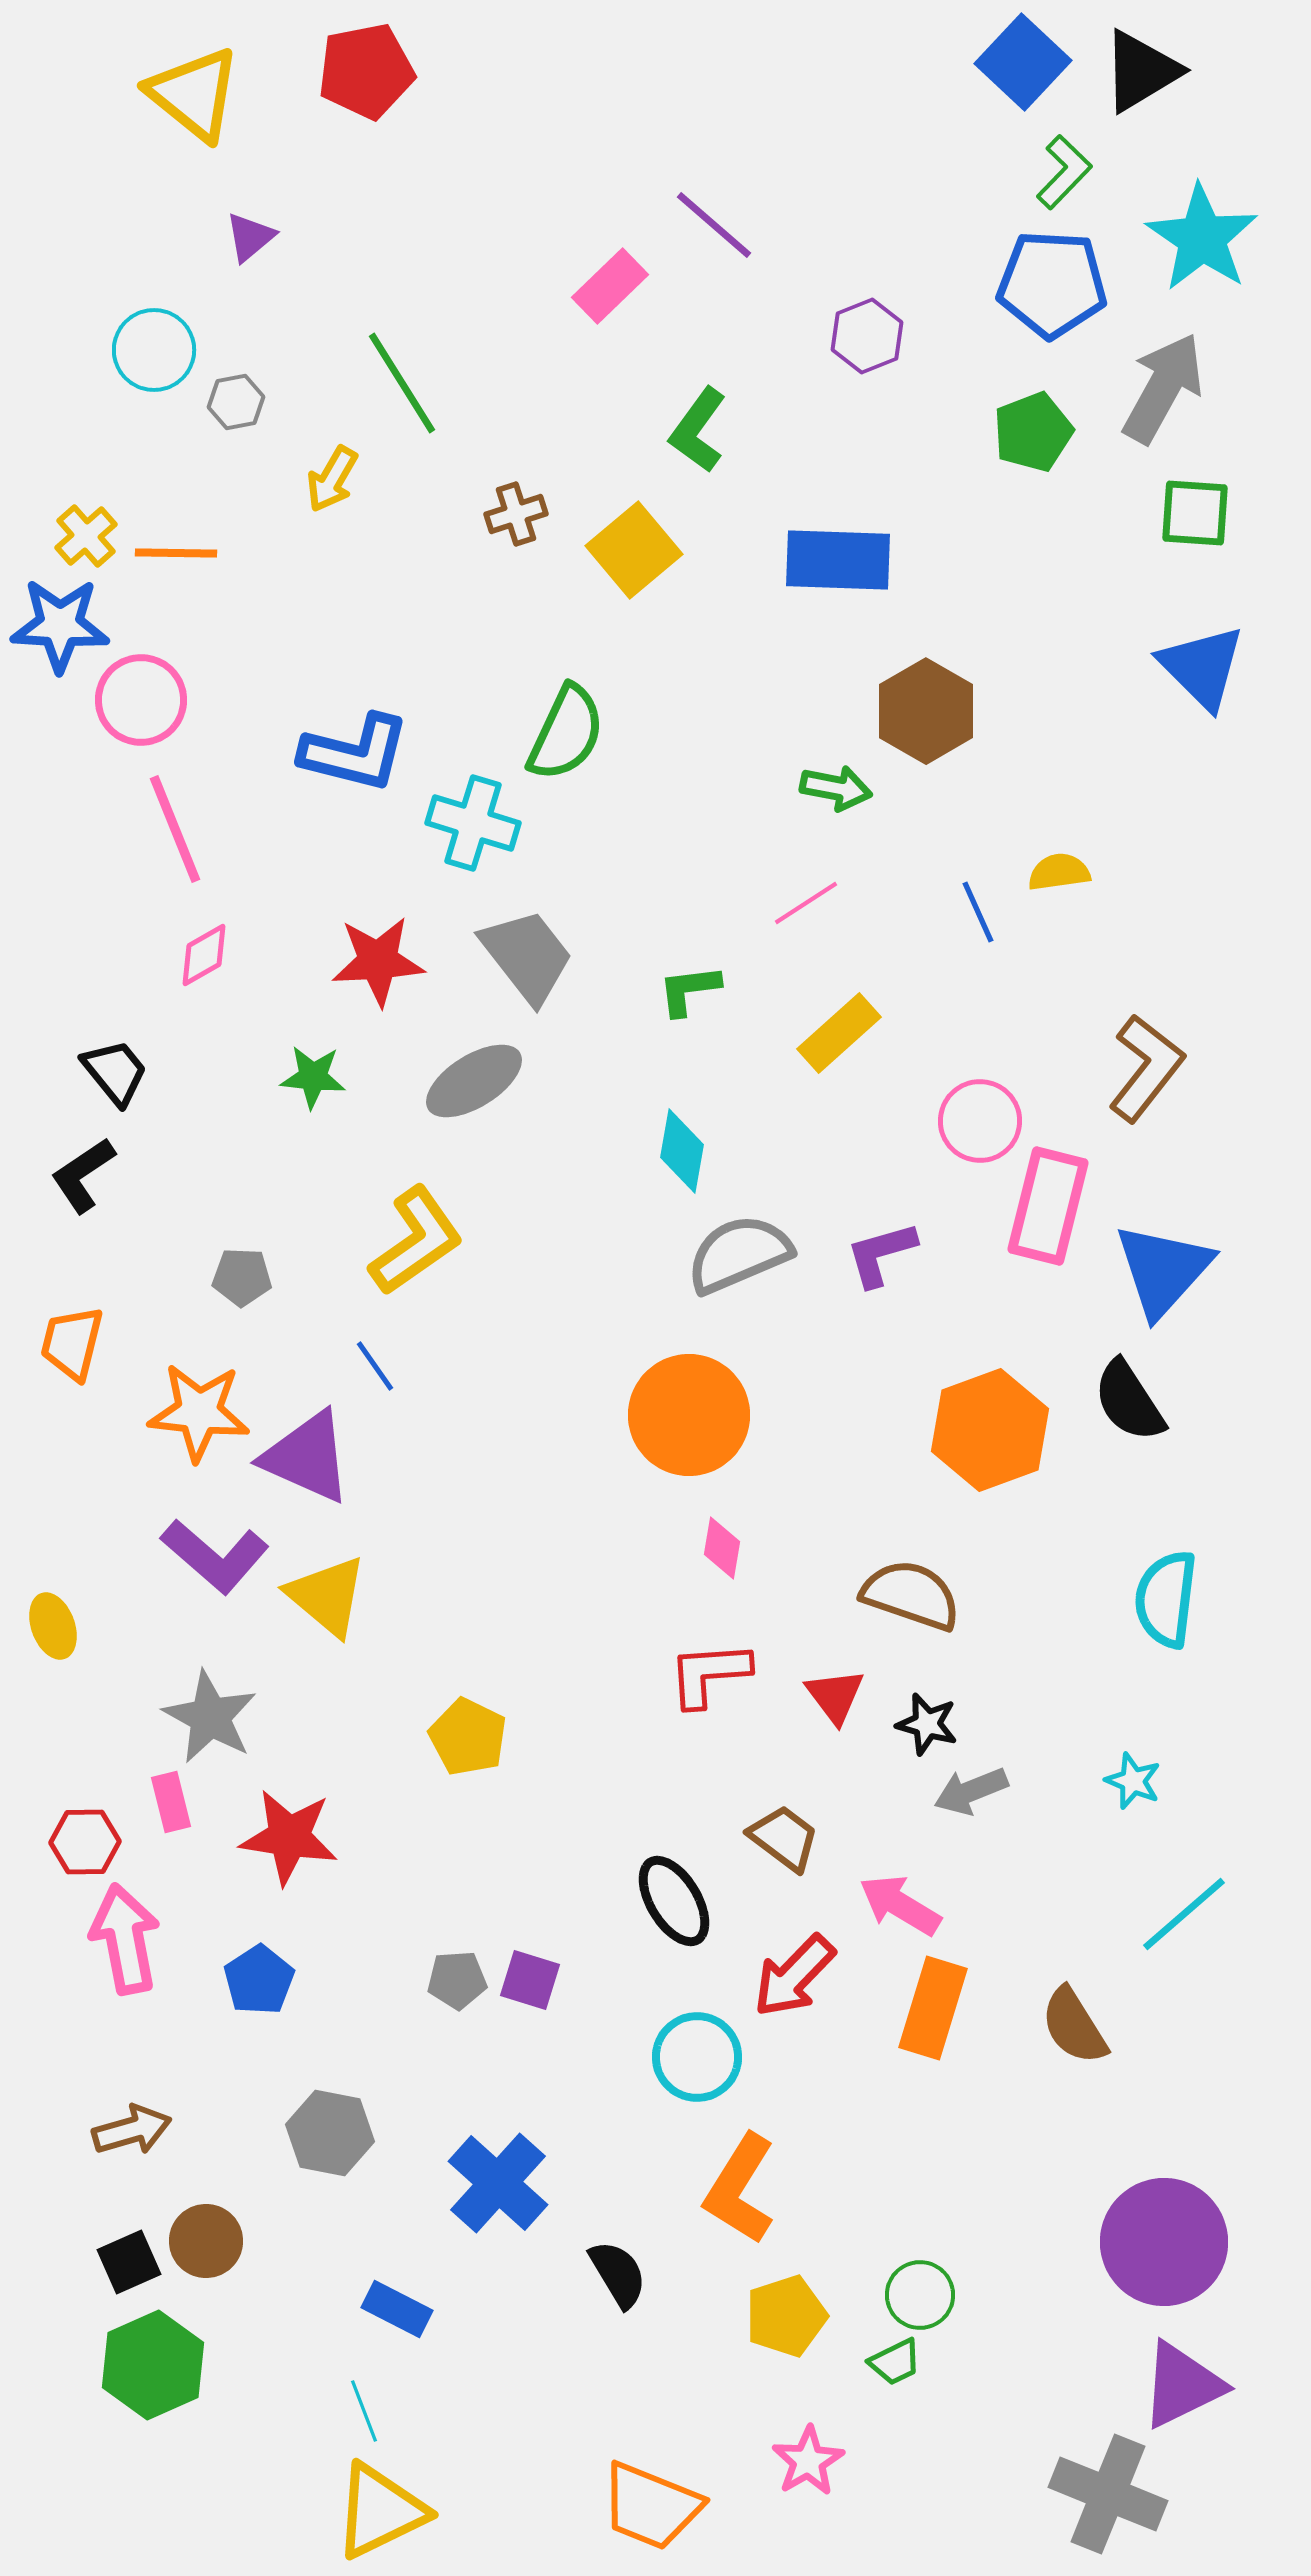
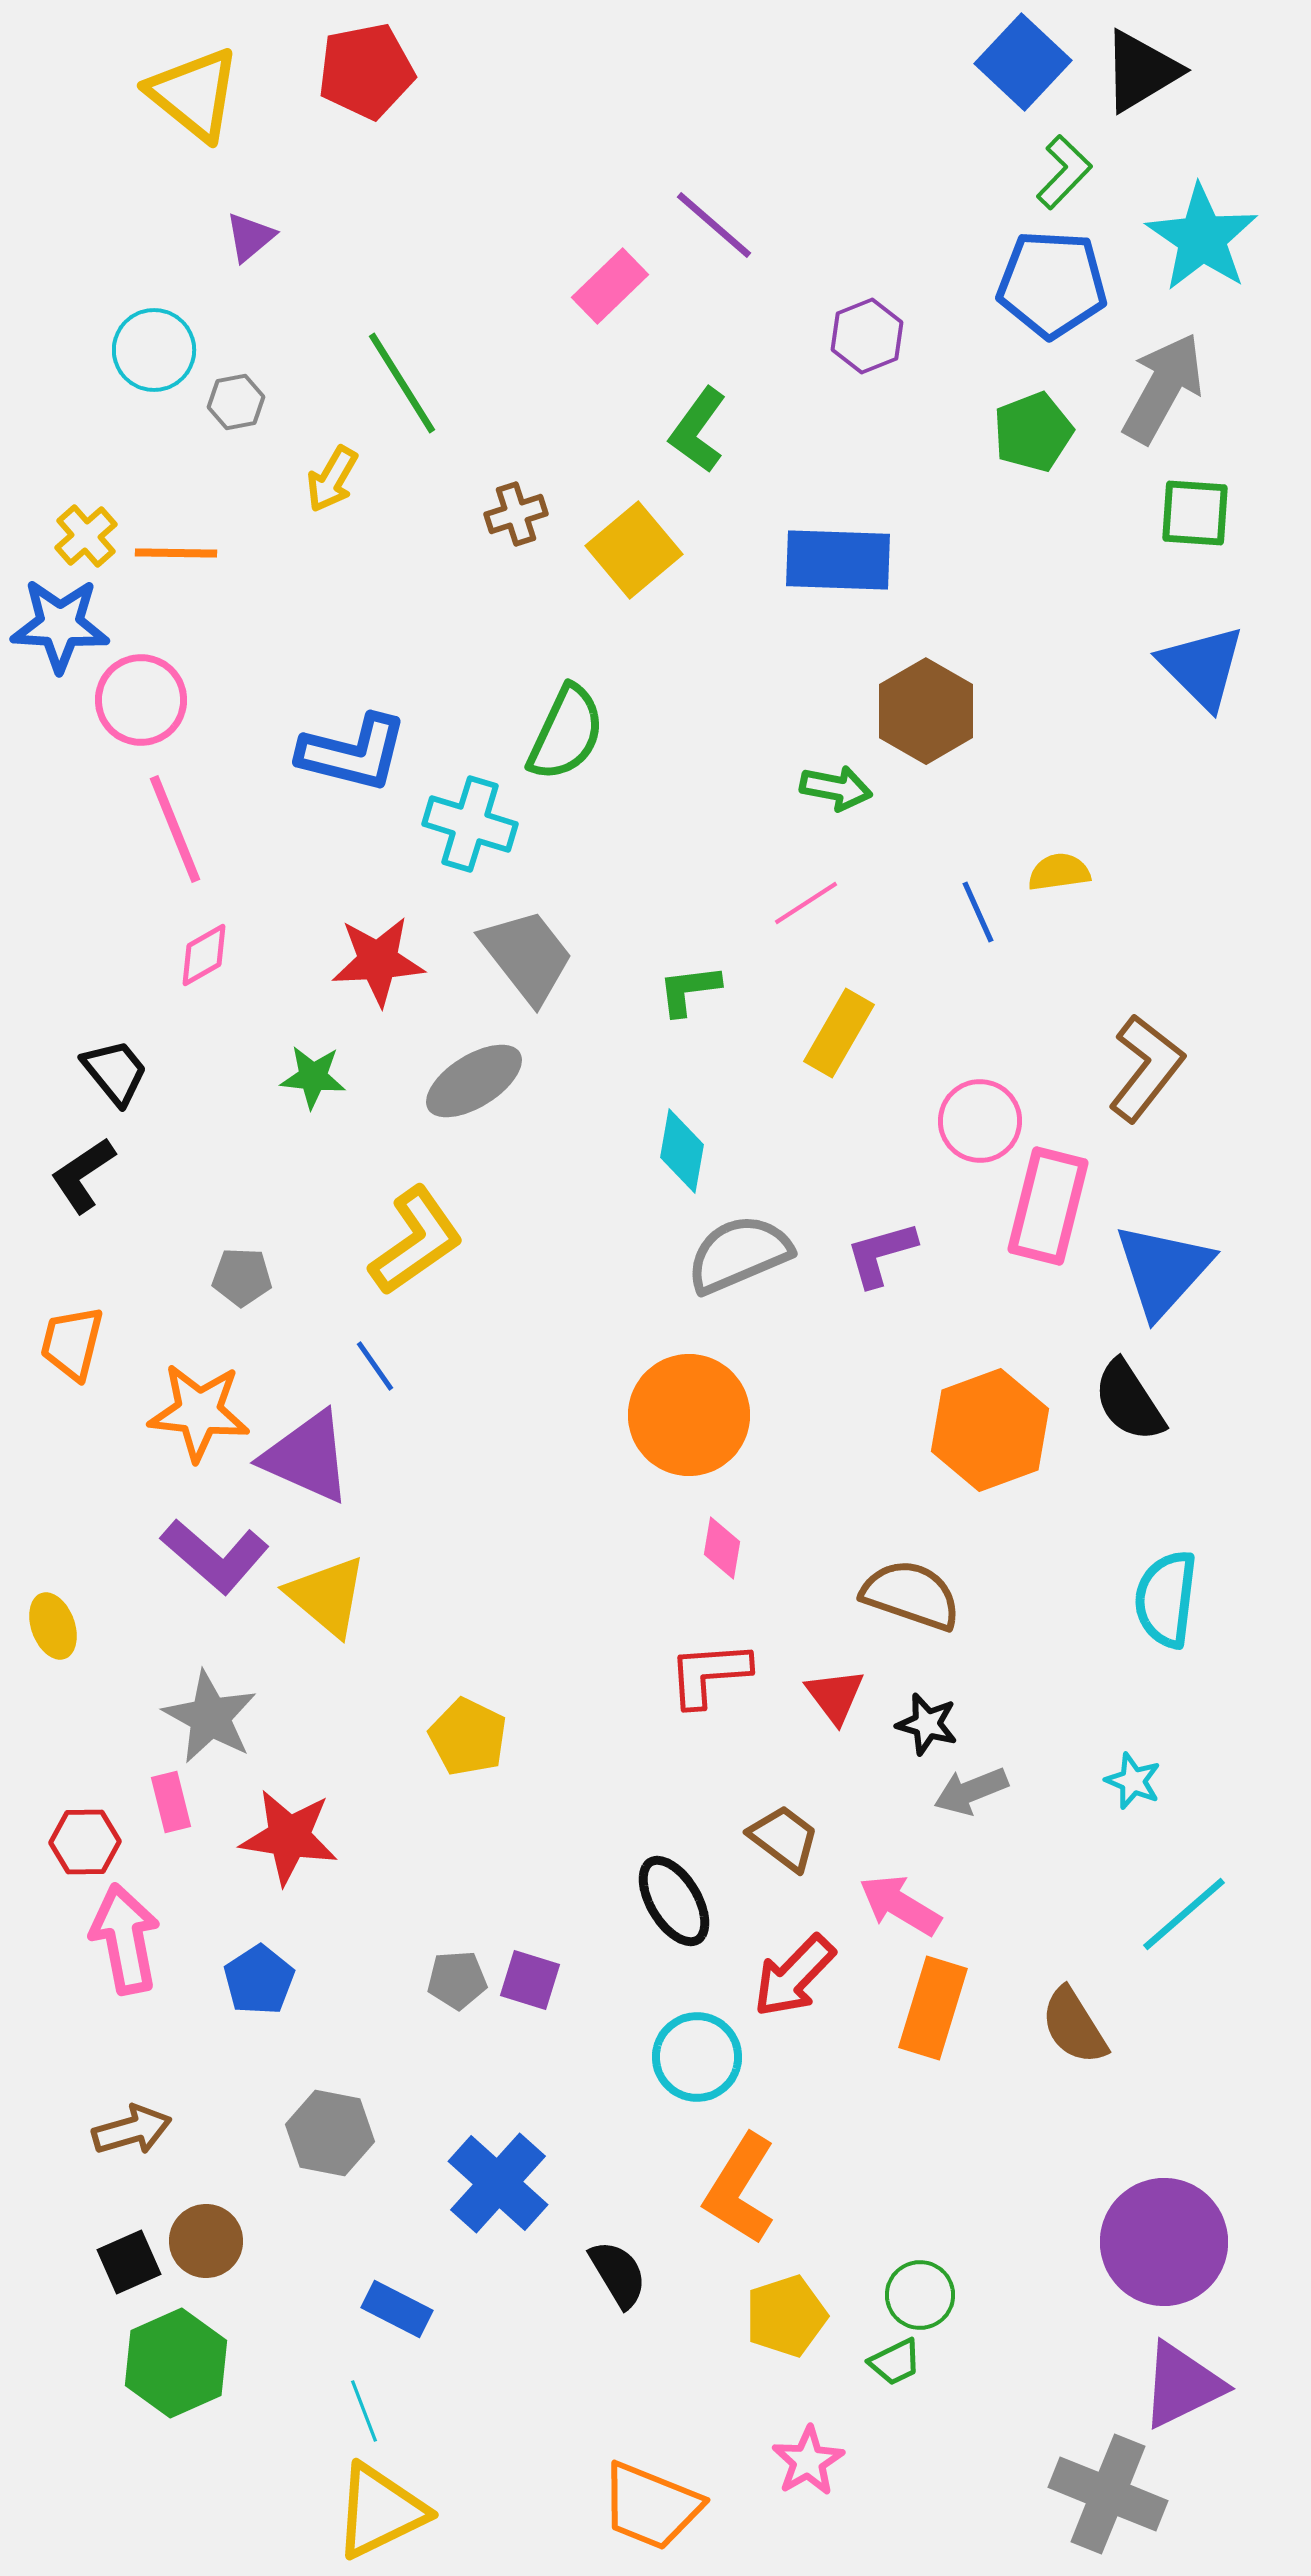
blue L-shape at (355, 753): moved 2 px left
cyan cross at (473, 823): moved 3 px left, 1 px down
yellow rectangle at (839, 1033): rotated 18 degrees counterclockwise
green hexagon at (153, 2365): moved 23 px right, 2 px up
